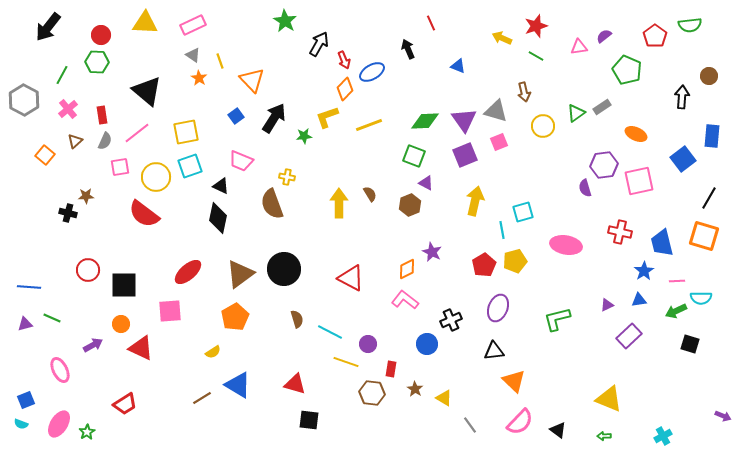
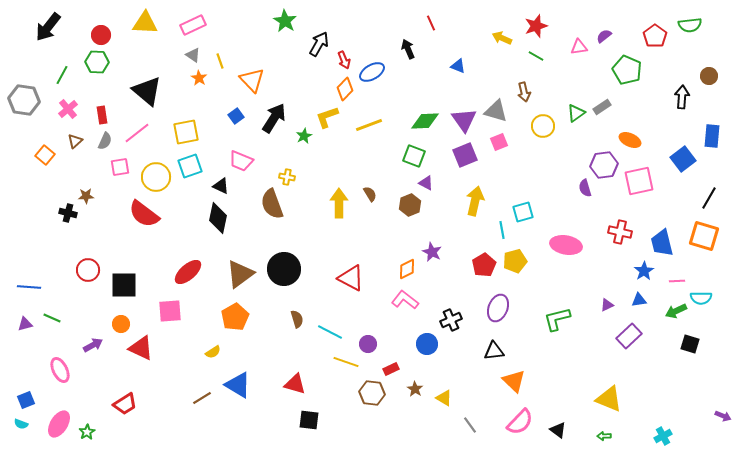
gray hexagon at (24, 100): rotated 20 degrees counterclockwise
orange ellipse at (636, 134): moved 6 px left, 6 px down
green star at (304, 136): rotated 21 degrees counterclockwise
red rectangle at (391, 369): rotated 56 degrees clockwise
